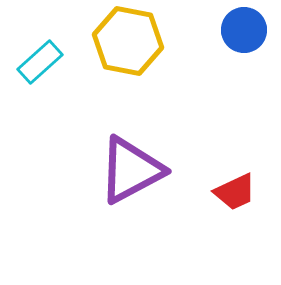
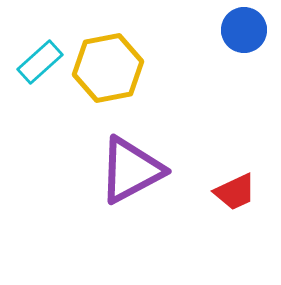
yellow hexagon: moved 20 px left, 27 px down; rotated 22 degrees counterclockwise
